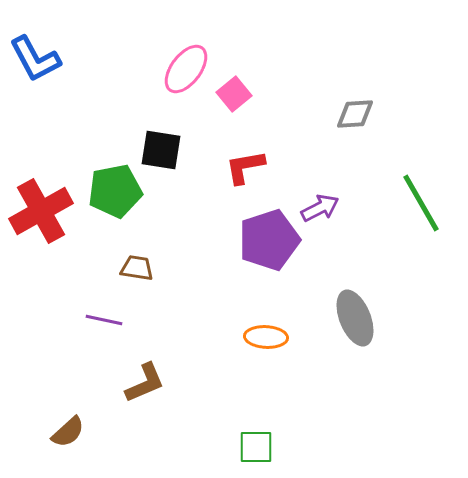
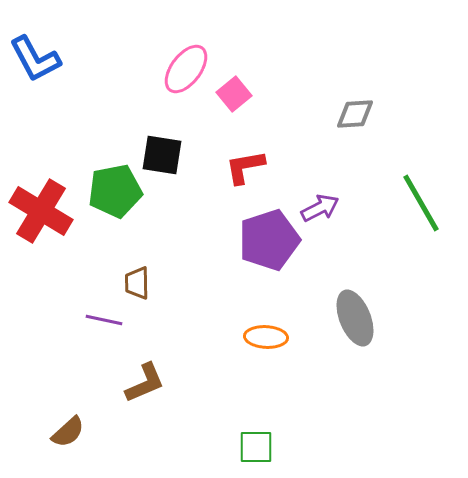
black square: moved 1 px right, 5 px down
red cross: rotated 30 degrees counterclockwise
brown trapezoid: moved 15 px down; rotated 100 degrees counterclockwise
